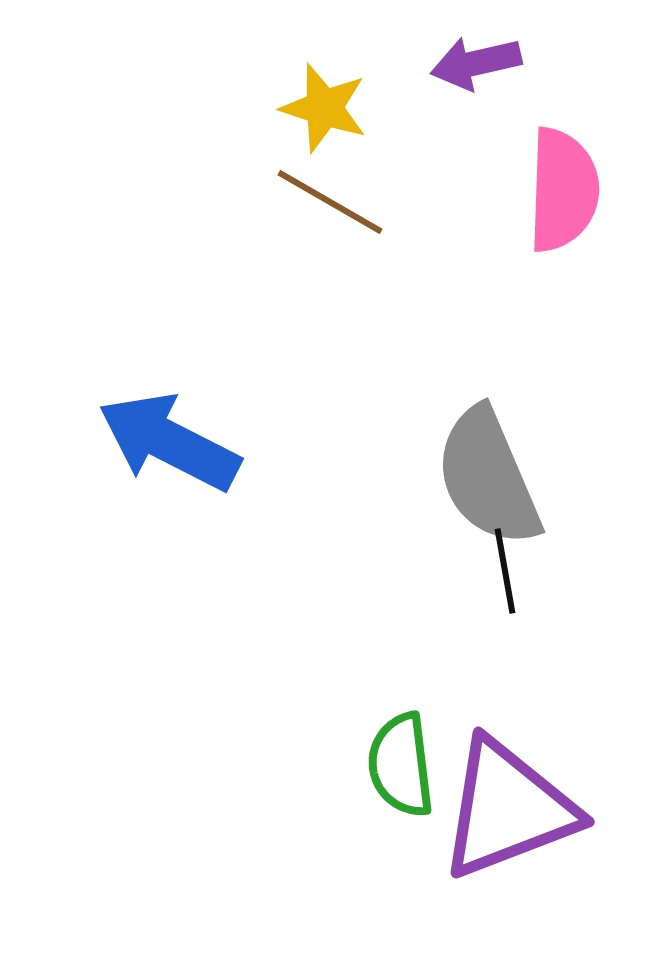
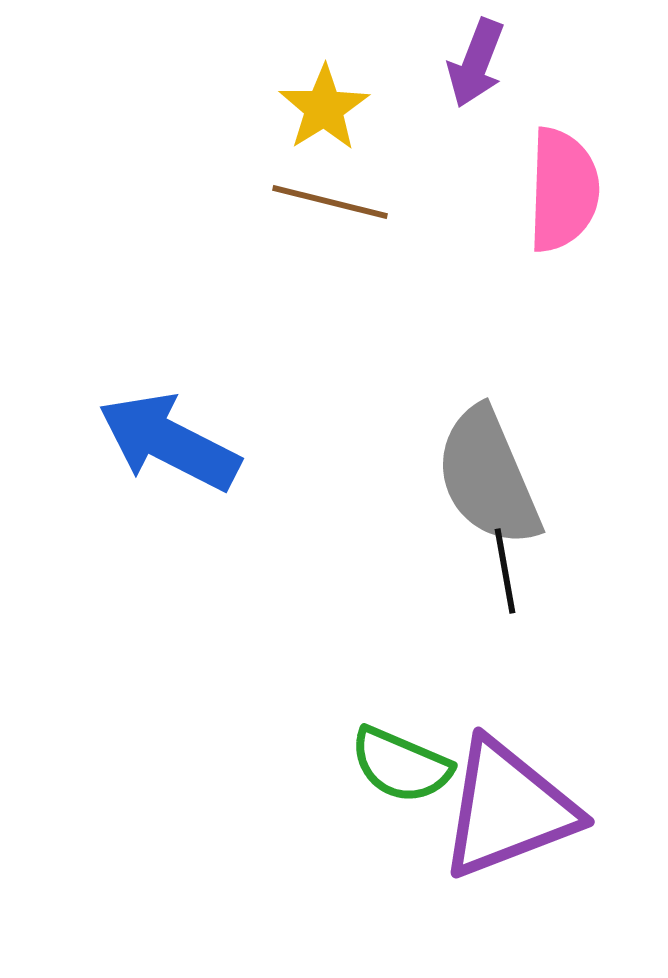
purple arrow: rotated 56 degrees counterclockwise
yellow star: rotated 22 degrees clockwise
brown line: rotated 16 degrees counterclockwise
green semicircle: rotated 60 degrees counterclockwise
